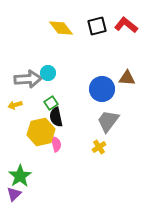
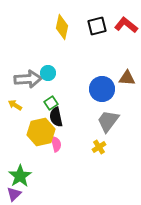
yellow diamond: moved 1 px right, 1 px up; rotated 50 degrees clockwise
yellow arrow: rotated 48 degrees clockwise
